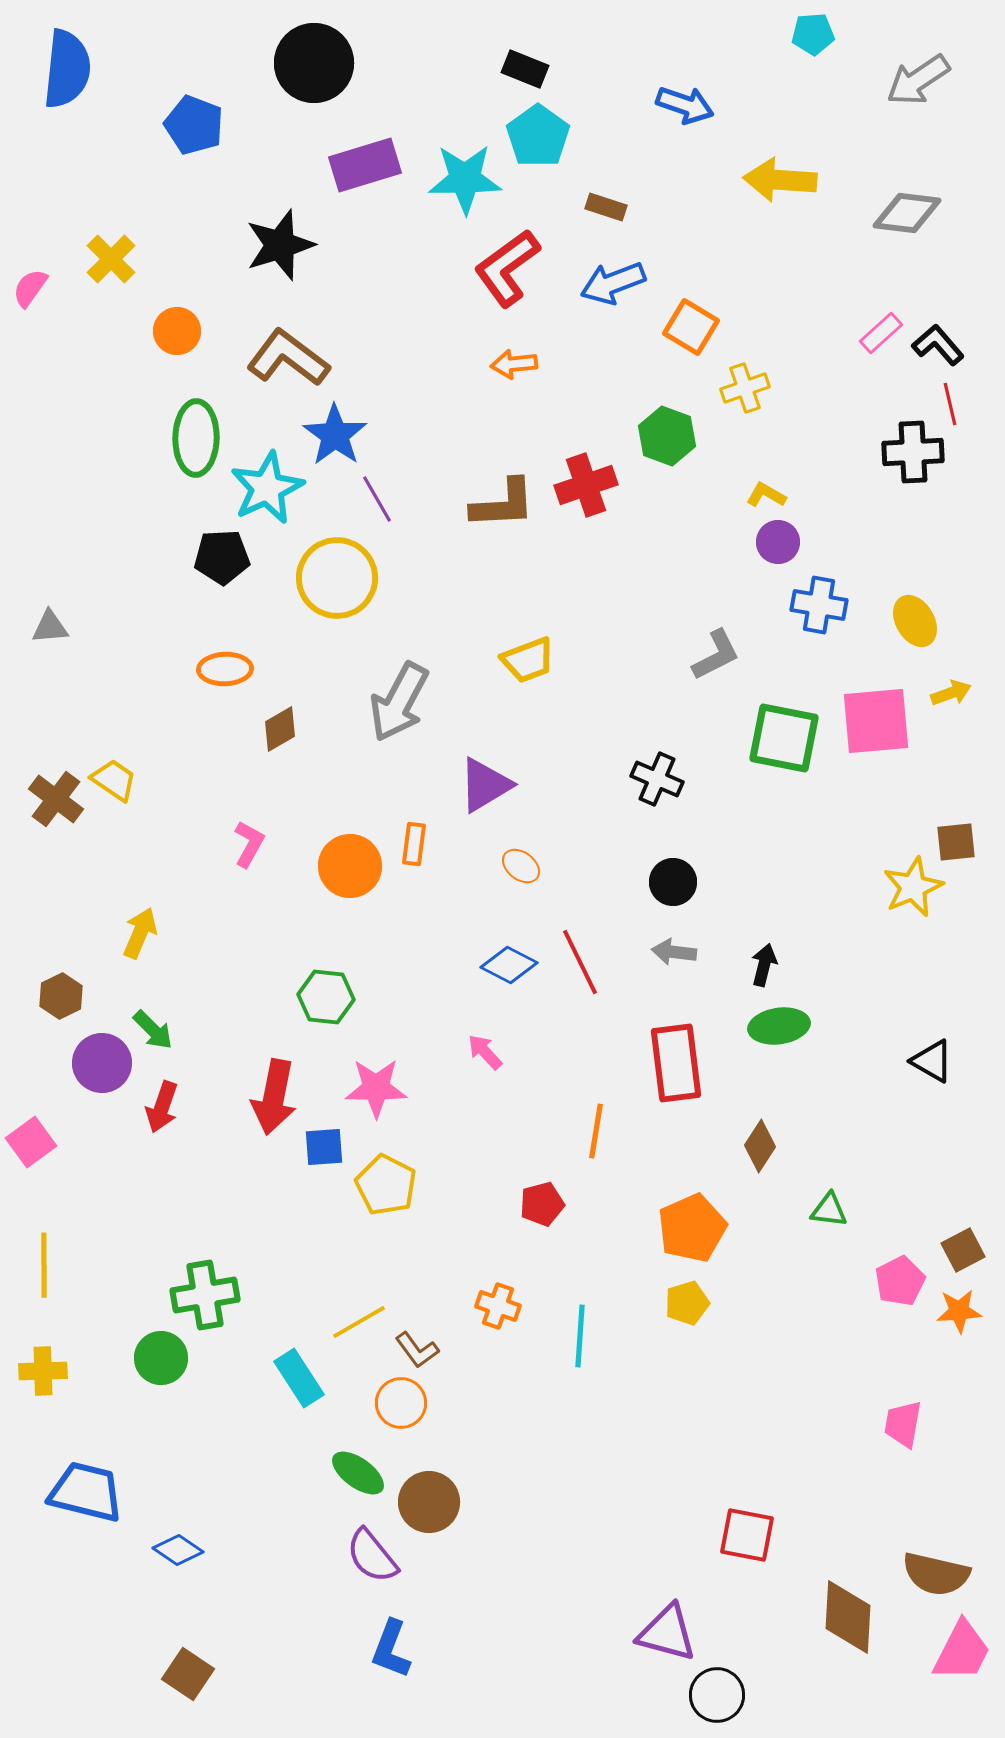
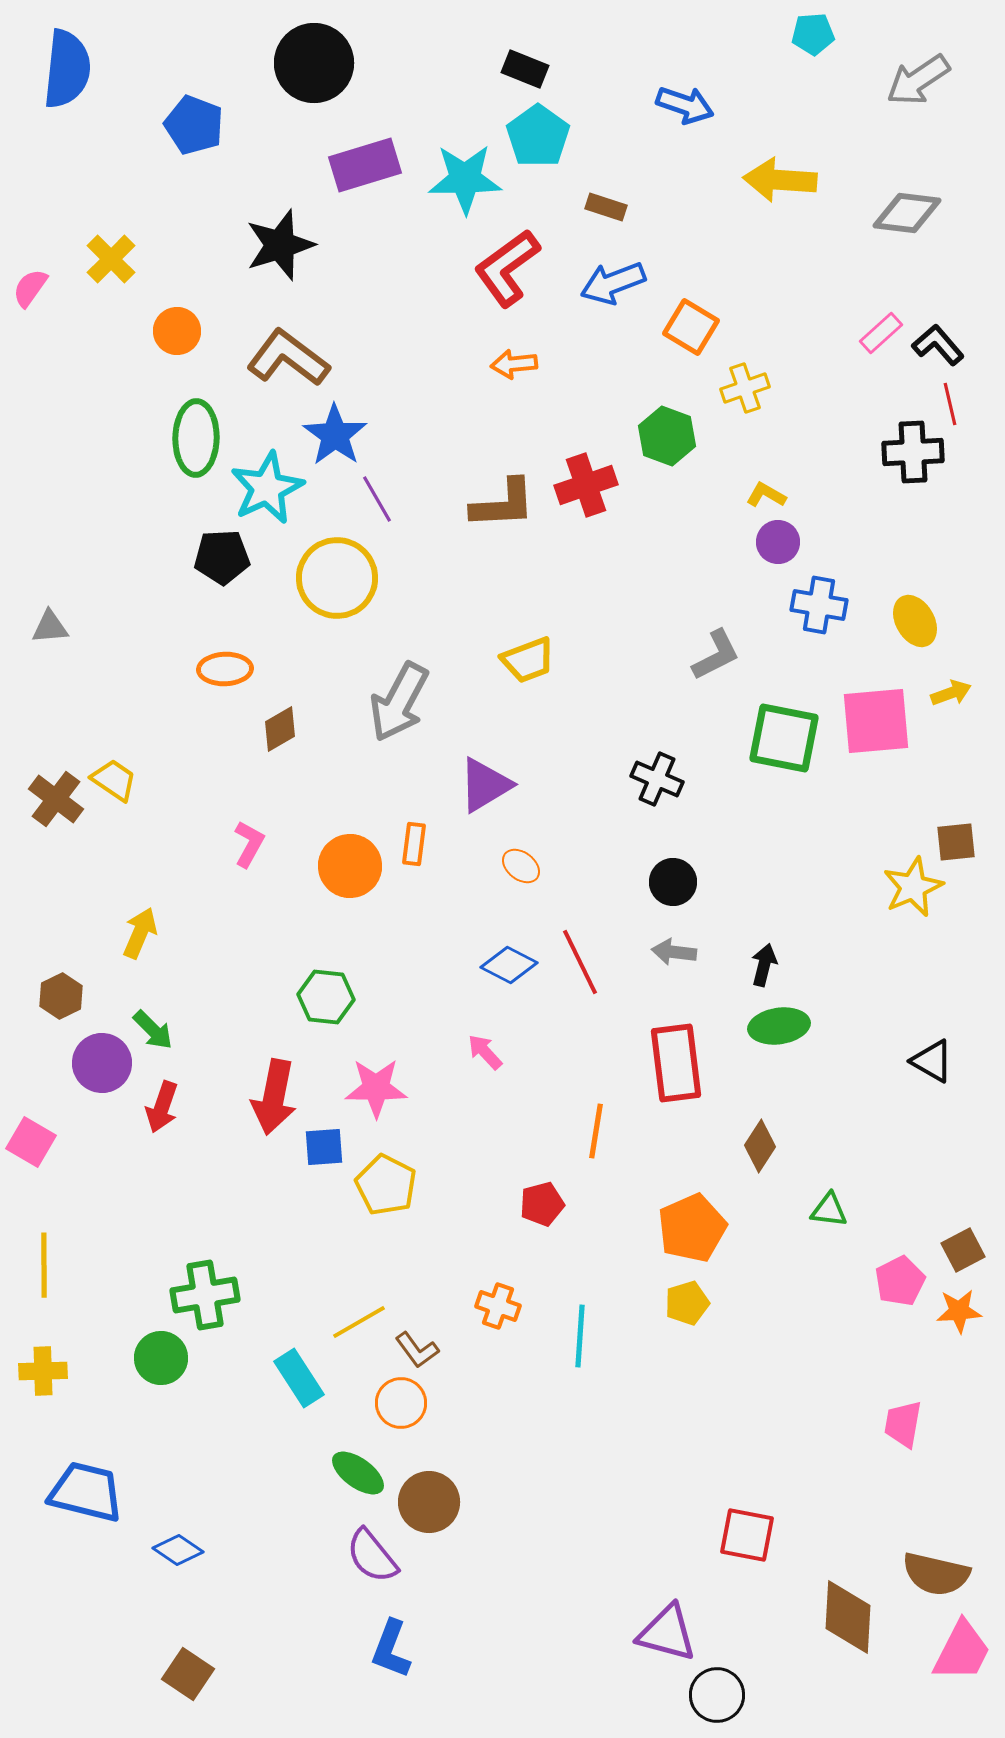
pink square at (31, 1142): rotated 24 degrees counterclockwise
